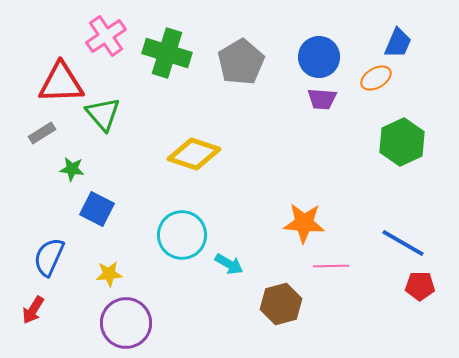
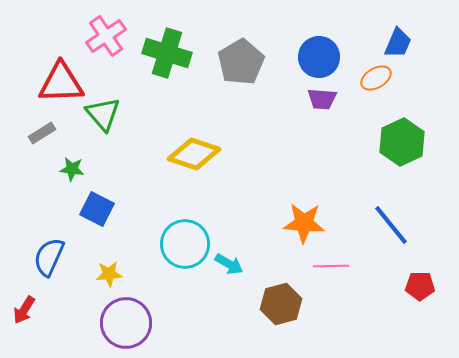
cyan circle: moved 3 px right, 9 px down
blue line: moved 12 px left, 18 px up; rotated 21 degrees clockwise
red arrow: moved 9 px left
